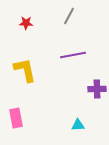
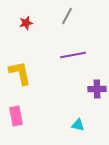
gray line: moved 2 px left
red star: rotated 16 degrees counterclockwise
yellow L-shape: moved 5 px left, 3 px down
pink rectangle: moved 2 px up
cyan triangle: rotated 16 degrees clockwise
